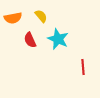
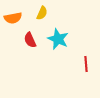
yellow semicircle: moved 1 px right, 3 px up; rotated 64 degrees clockwise
red line: moved 3 px right, 3 px up
